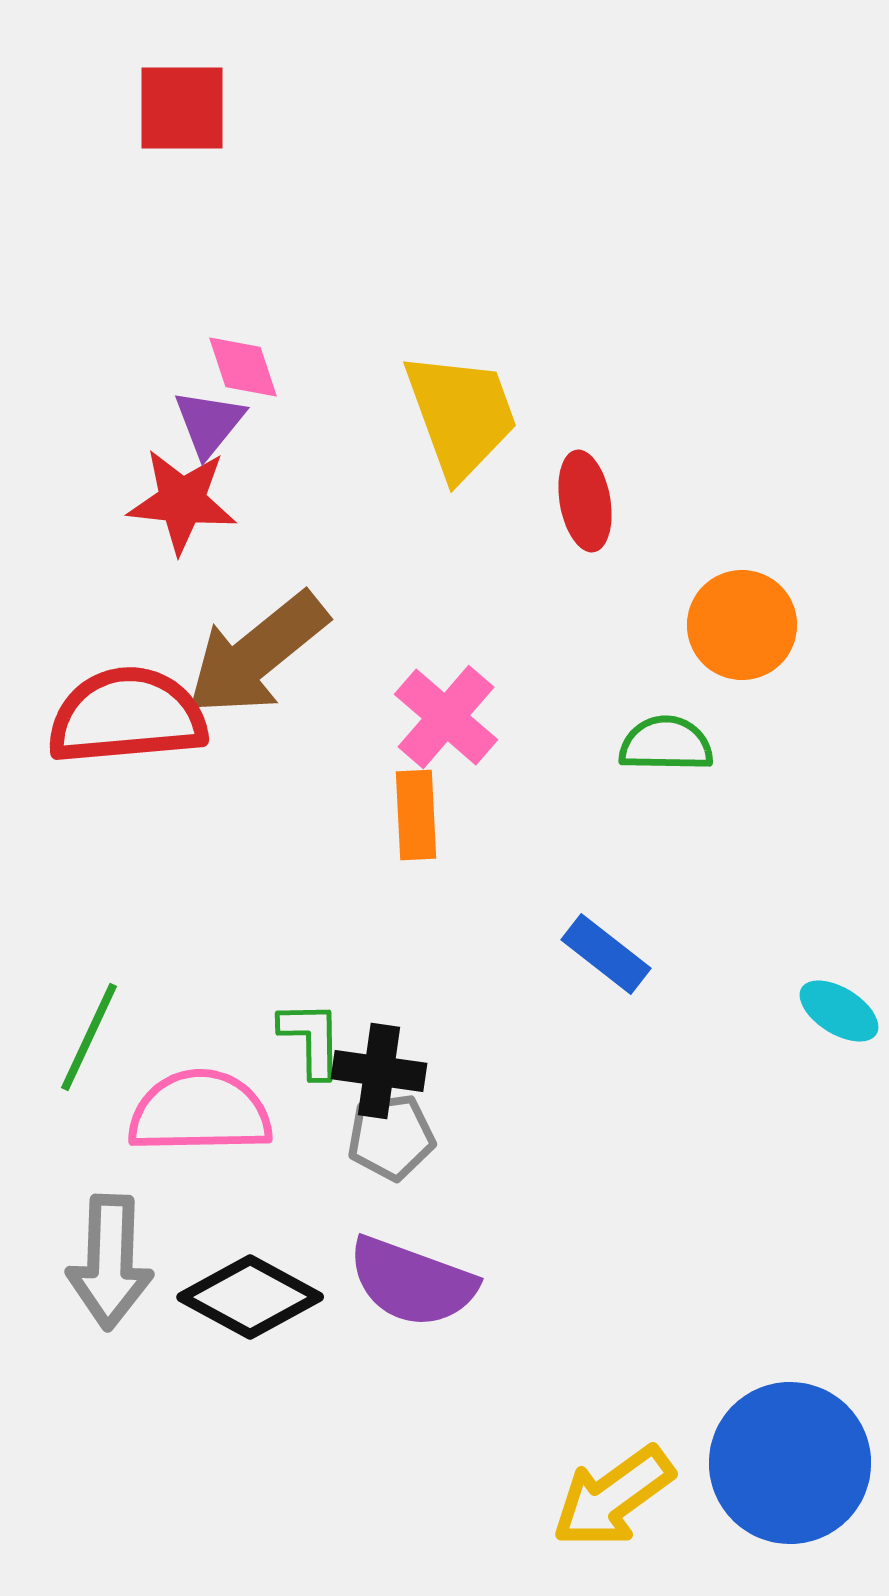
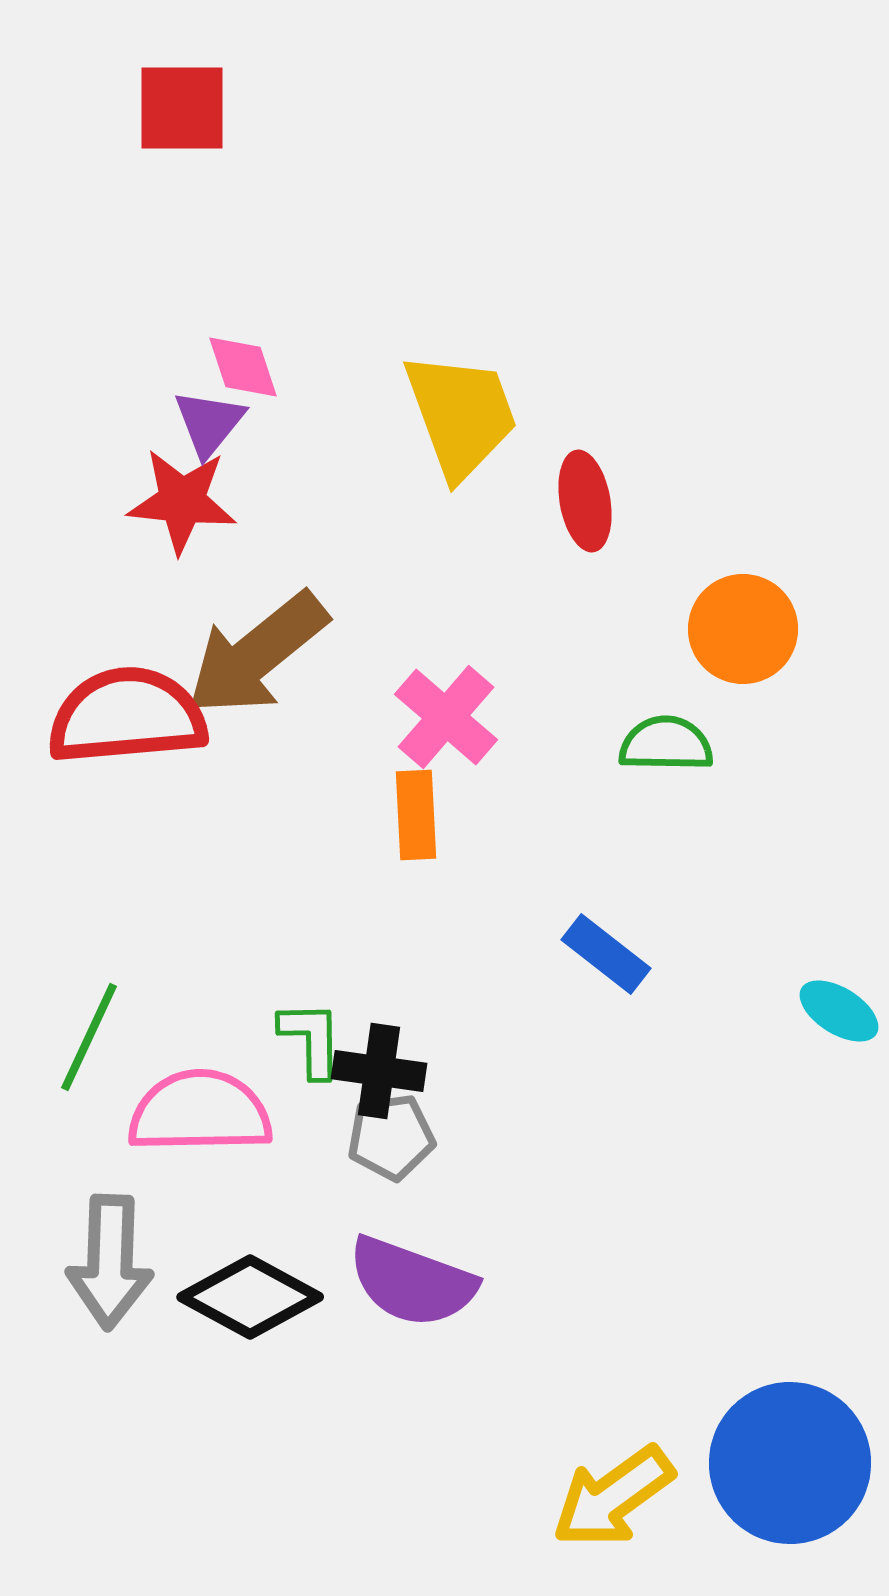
orange circle: moved 1 px right, 4 px down
